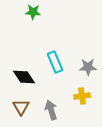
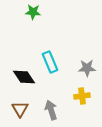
cyan rectangle: moved 5 px left
gray star: moved 1 px left, 1 px down
brown triangle: moved 1 px left, 2 px down
